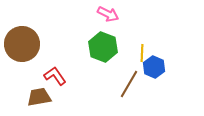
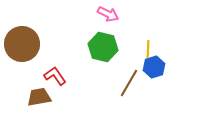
green hexagon: rotated 8 degrees counterclockwise
yellow line: moved 6 px right, 4 px up
blue hexagon: rotated 20 degrees clockwise
brown line: moved 1 px up
